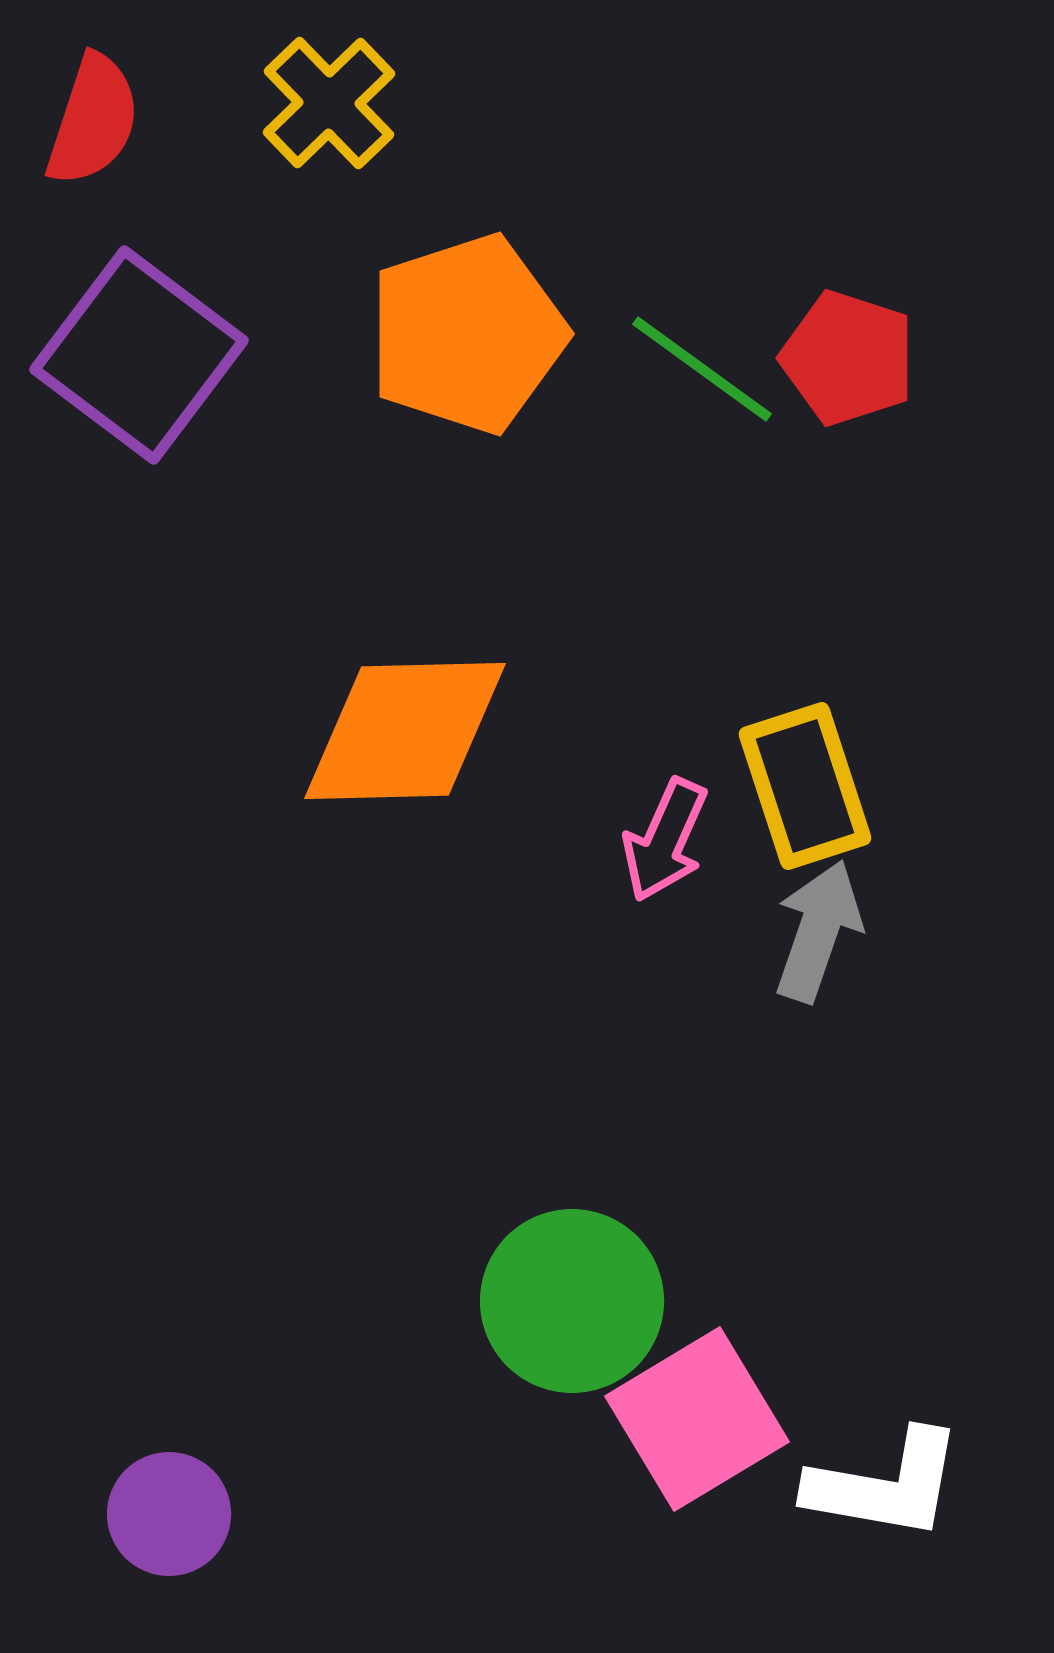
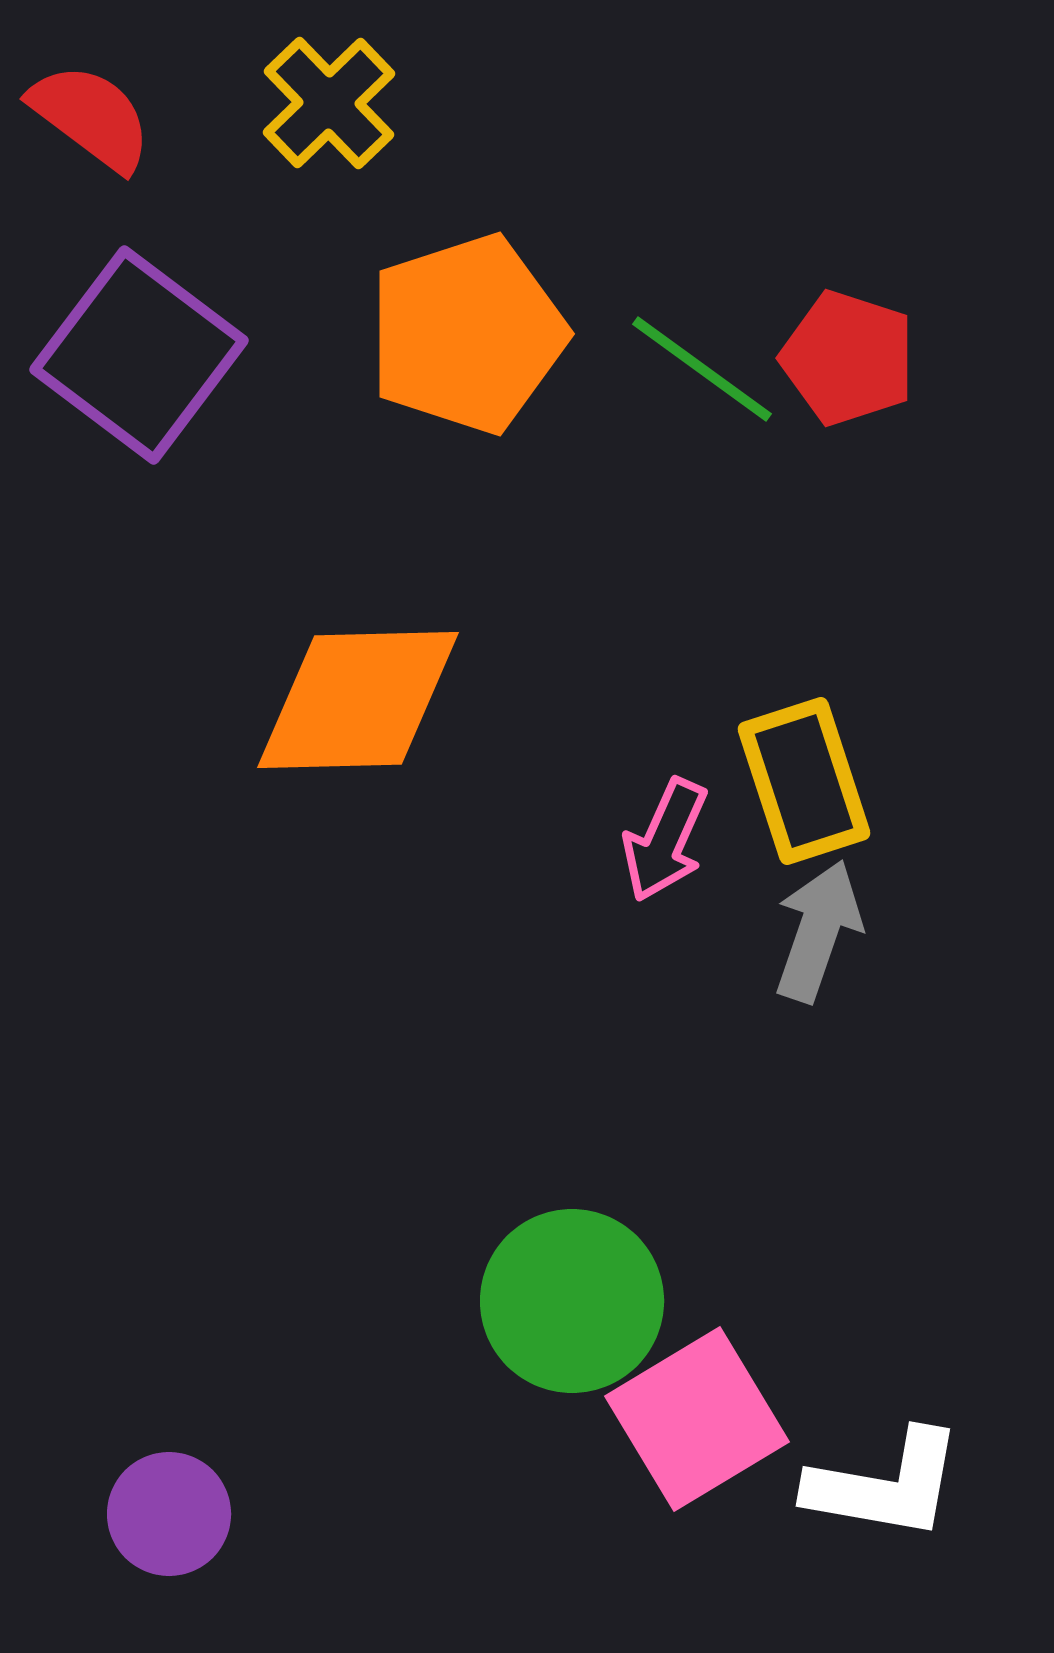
red semicircle: moved 2 px left, 3 px up; rotated 71 degrees counterclockwise
orange diamond: moved 47 px left, 31 px up
yellow rectangle: moved 1 px left, 5 px up
